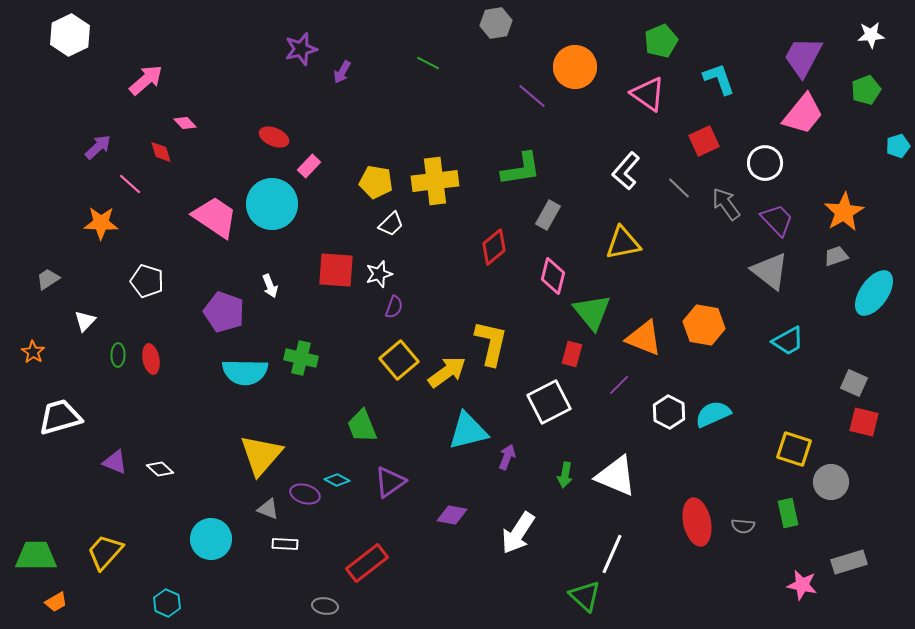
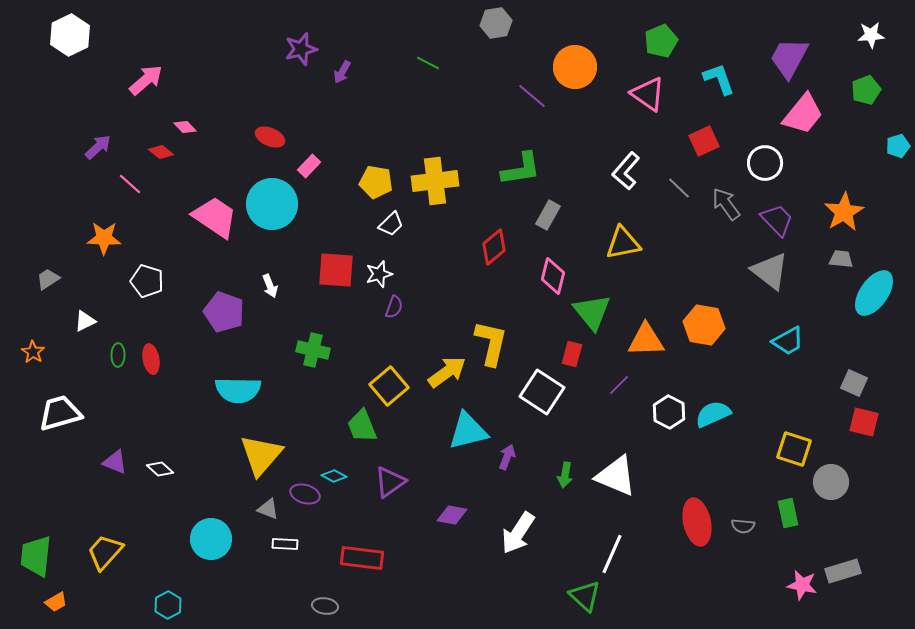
purple trapezoid at (803, 57): moved 14 px left, 1 px down
pink diamond at (185, 123): moved 4 px down
red ellipse at (274, 137): moved 4 px left
red diamond at (161, 152): rotated 35 degrees counterclockwise
orange star at (101, 223): moved 3 px right, 15 px down
gray trapezoid at (836, 256): moved 5 px right, 3 px down; rotated 25 degrees clockwise
white triangle at (85, 321): rotated 20 degrees clockwise
orange triangle at (644, 338): moved 2 px right, 2 px down; rotated 24 degrees counterclockwise
green cross at (301, 358): moved 12 px right, 8 px up
yellow square at (399, 360): moved 10 px left, 26 px down
cyan semicircle at (245, 372): moved 7 px left, 18 px down
white square at (549, 402): moved 7 px left, 10 px up; rotated 30 degrees counterclockwise
white trapezoid at (60, 417): moved 4 px up
cyan diamond at (337, 480): moved 3 px left, 4 px up
green trapezoid at (36, 556): rotated 84 degrees counterclockwise
gray rectangle at (849, 562): moved 6 px left, 9 px down
red rectangle at (367, 563): moved 5 px left, 5 px up; rotated 45 degrees clockwise
cyan hexagon at (167, 603): moved 1 px right, 2 px down; rotated 8 degrees clockwise
